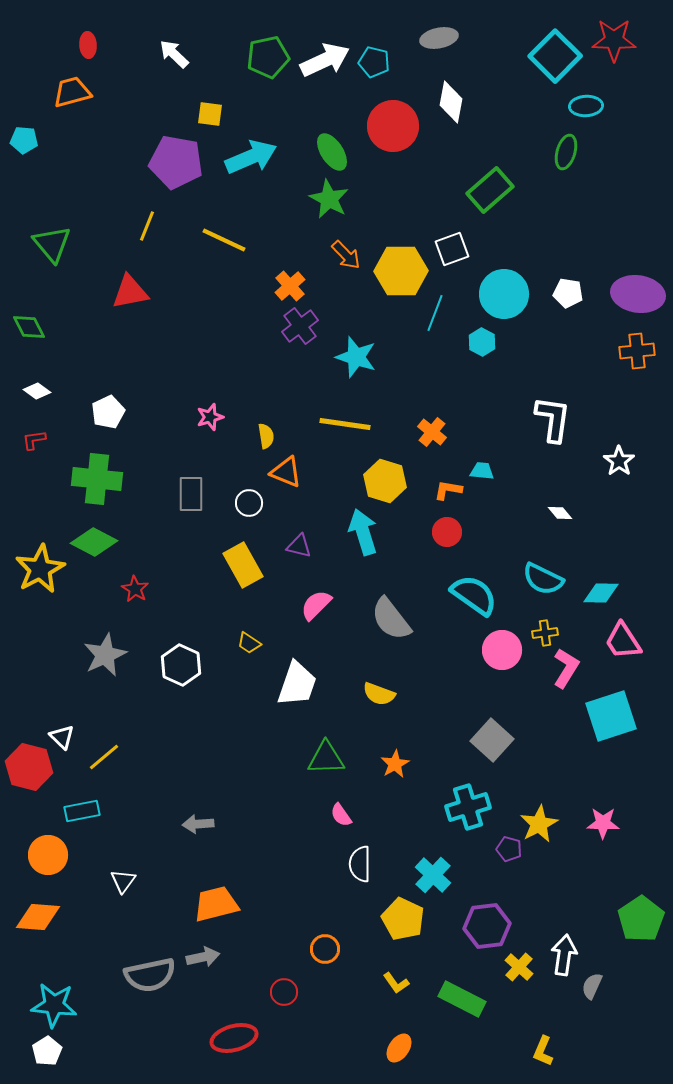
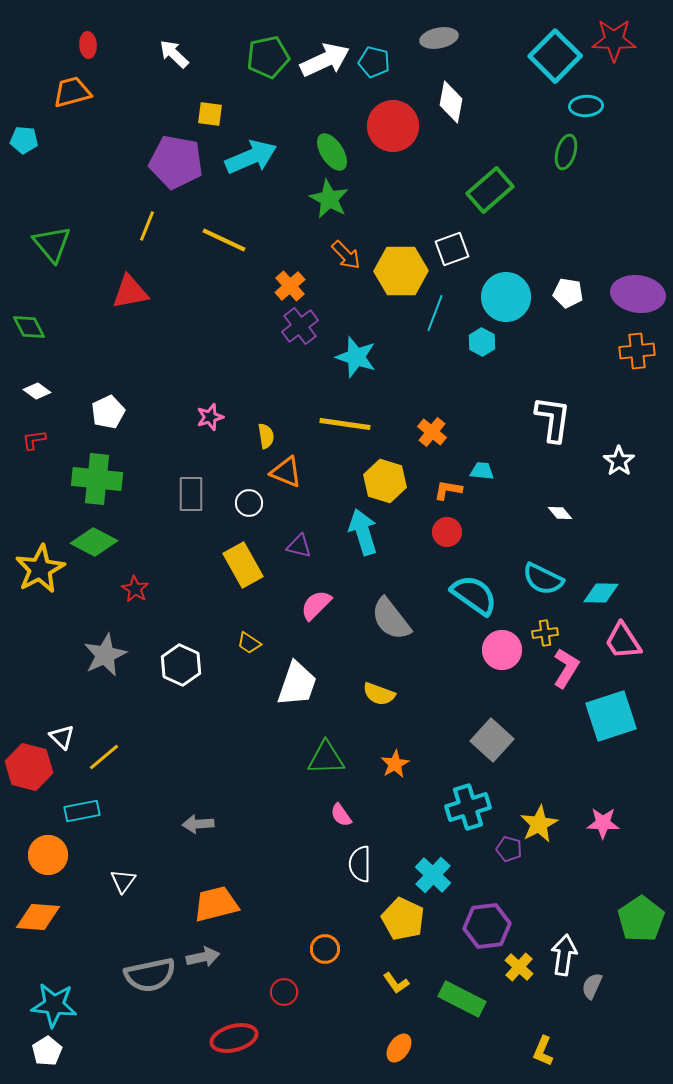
cyan circle at (504, 294): moved 2 px right, 3 px down
